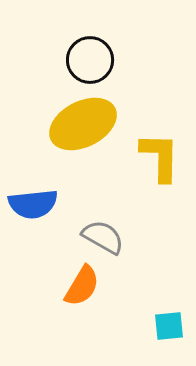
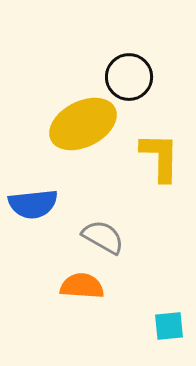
black circle: moved 39 px right, 17 px down
orange semicircle: rotated 117 degrees counterclockwise
